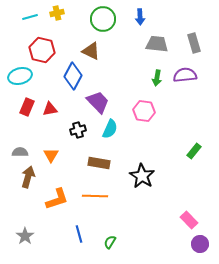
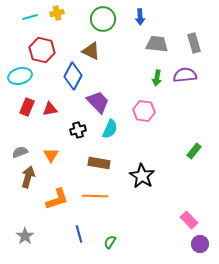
gray semicircle: rotated 21 degrees counterclockwise
